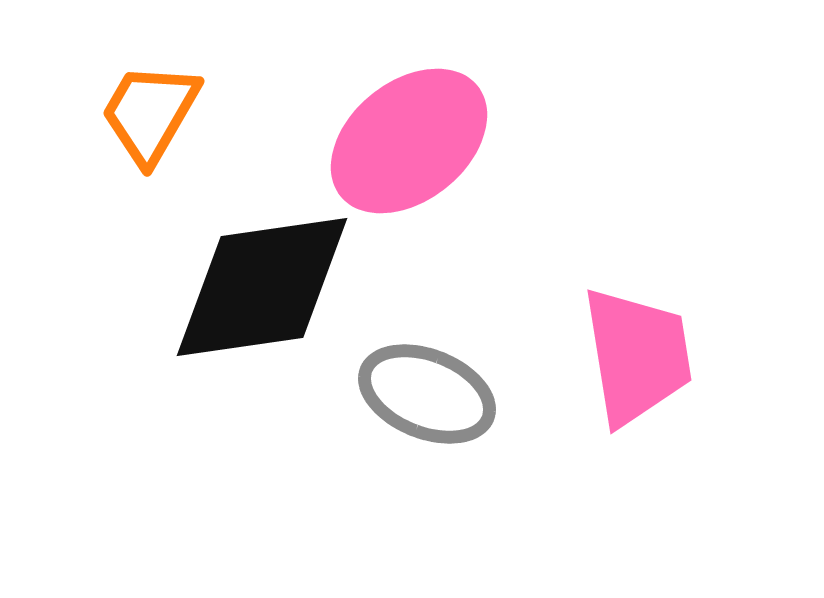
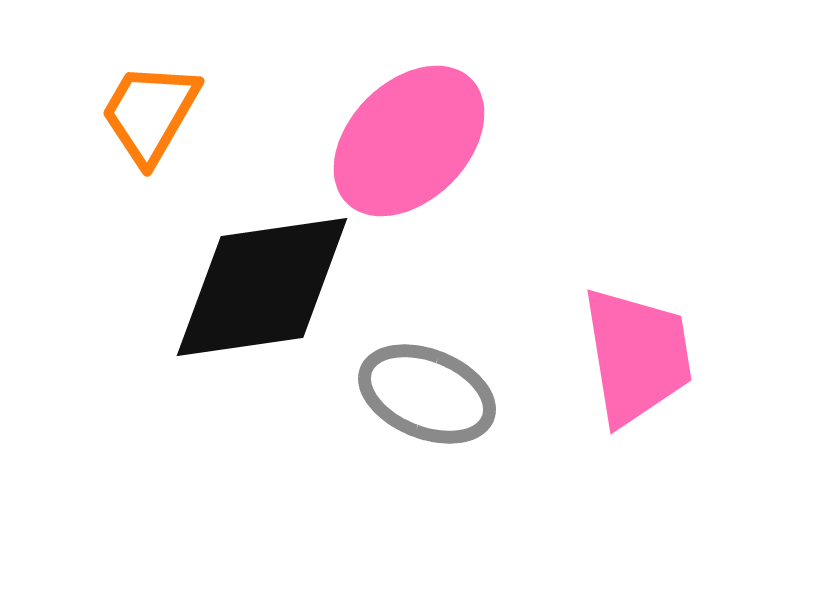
pink ellipse: rotated 6 degrees counterclockwise
